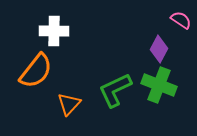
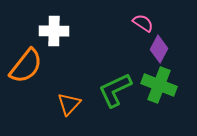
pink semicircle: moved 38 px left, 3 px down
orange semicircle: moved 10 px left, 5 px up
